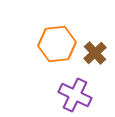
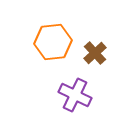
orange hexagon: moved 4 px left, 2 px up
